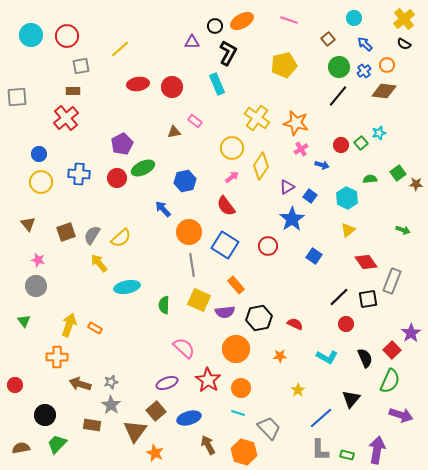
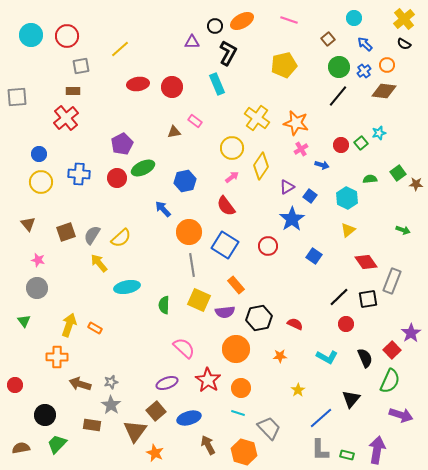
gray circle at (36, 286): moved 1 px right, 2 px down
